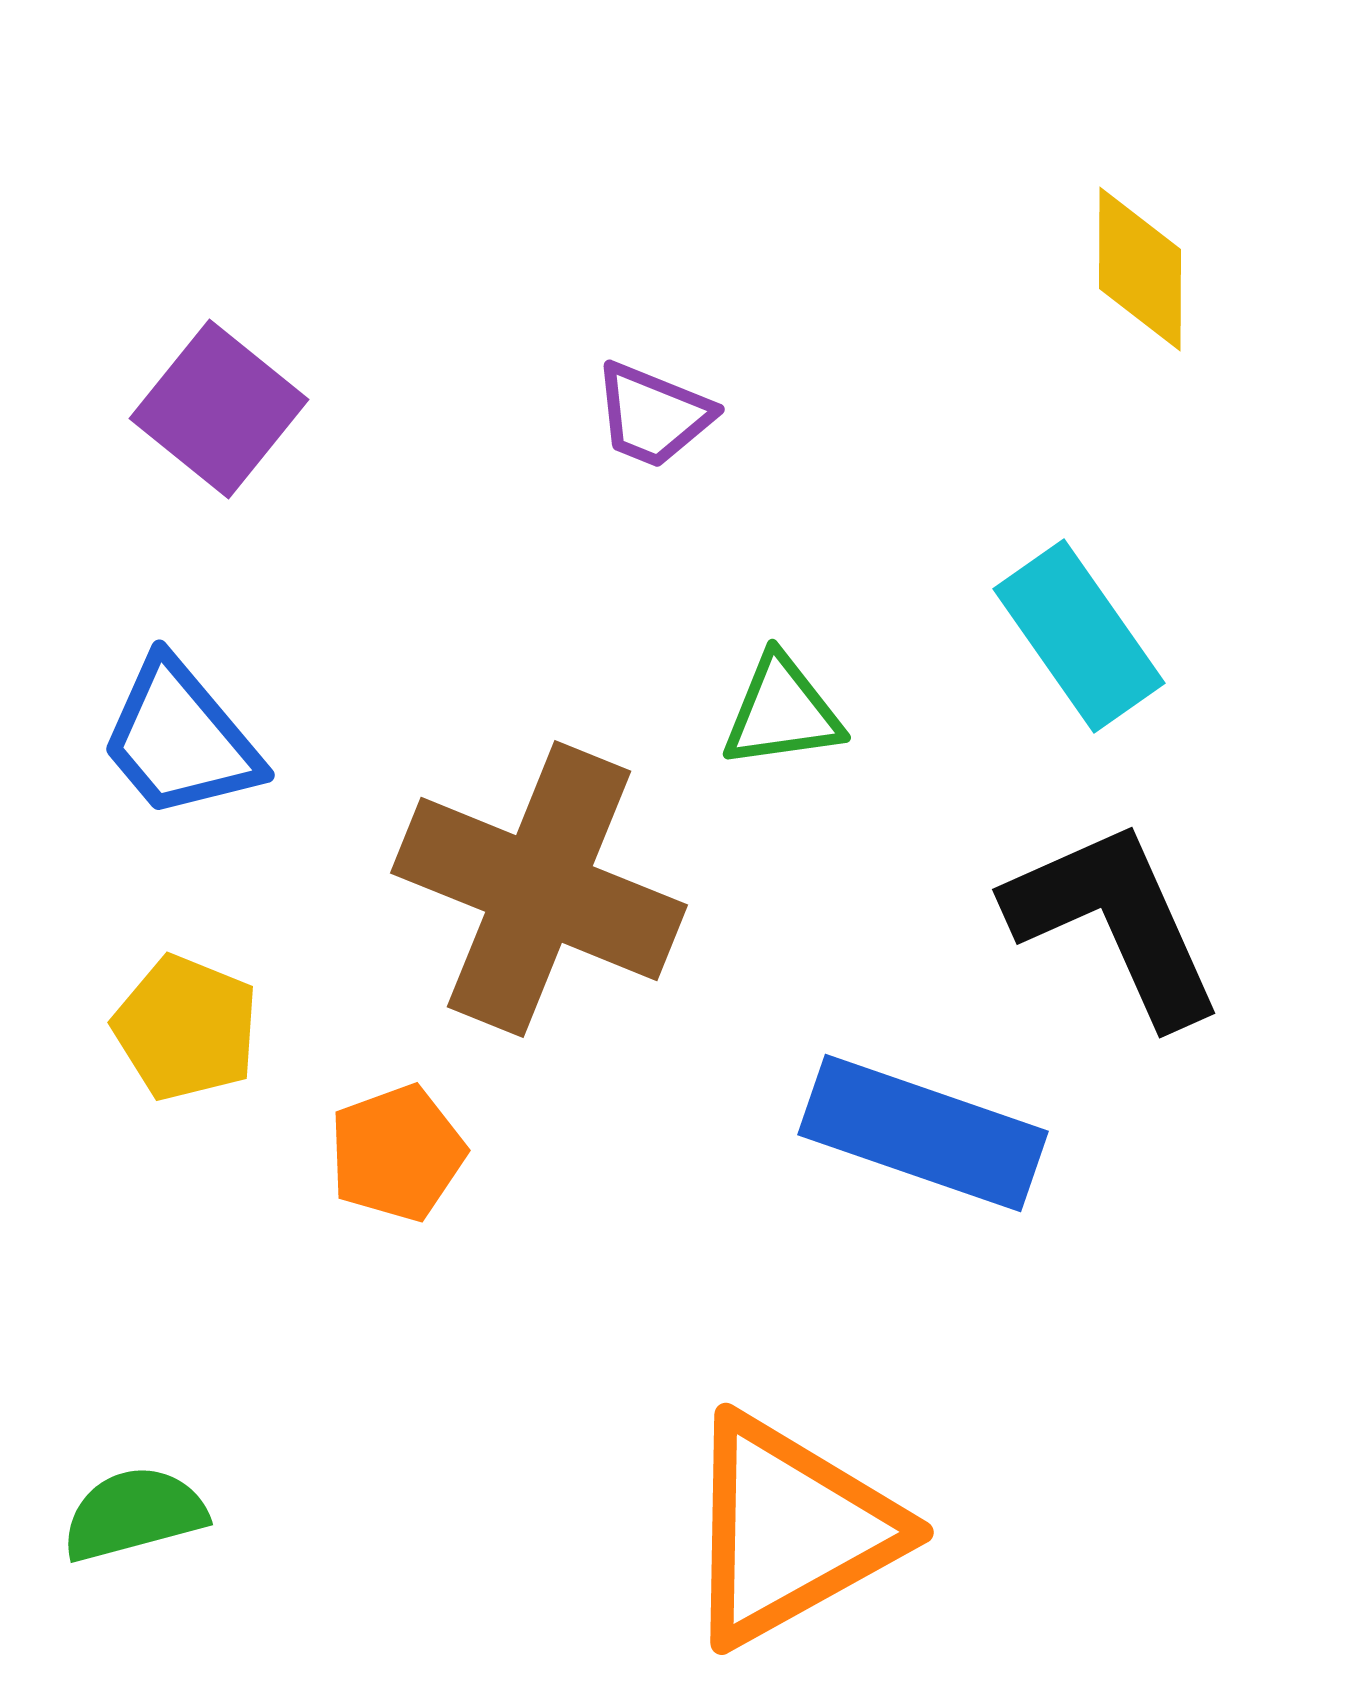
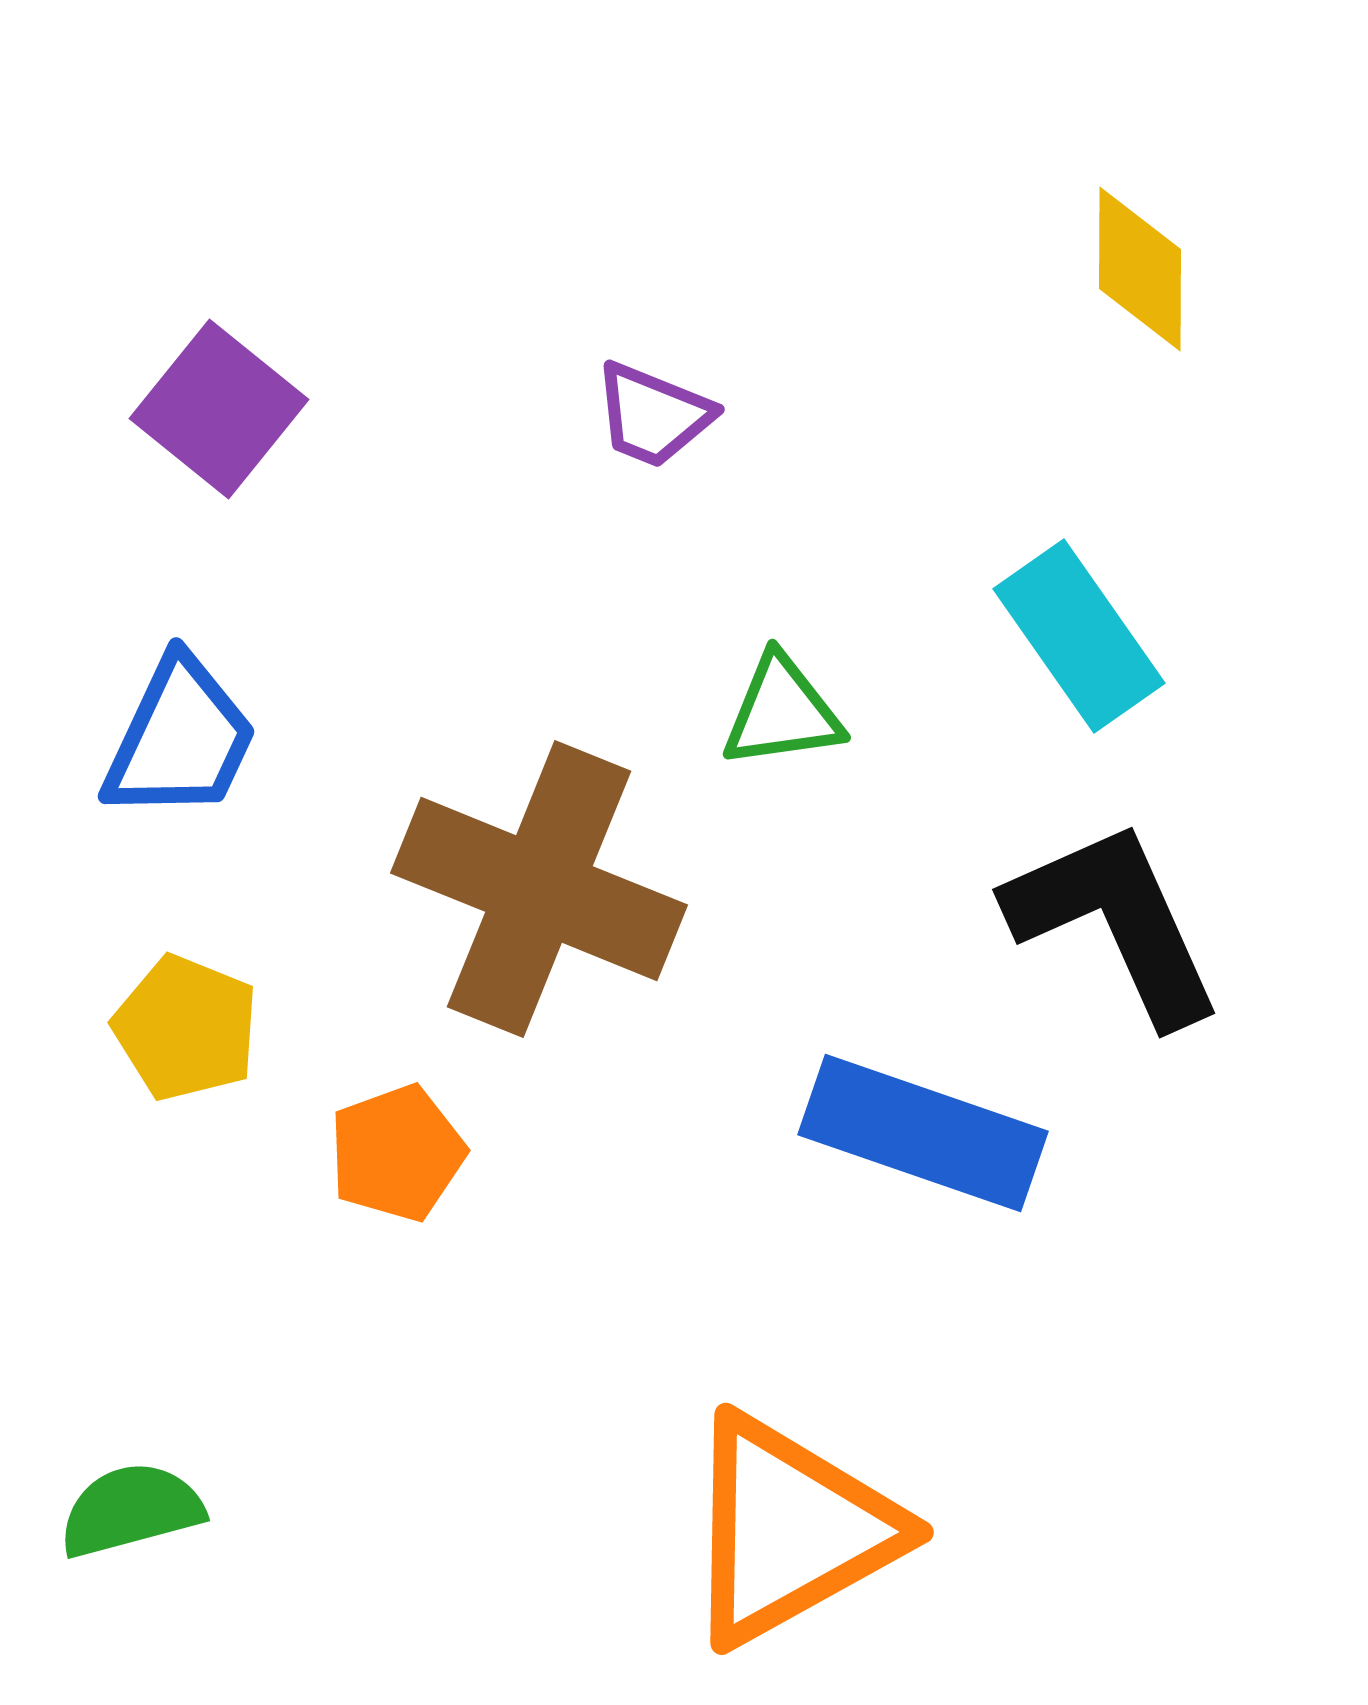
blue trapezoid: rotated 115 degrees counterclockwise
green semicircle: moved 3 px left, 4 px up
